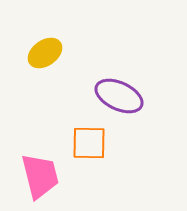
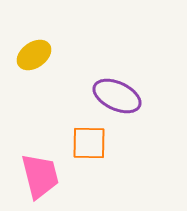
yellow ellipse: moved 11 px left, 2 px down
purple ellipse: moved 2 px left
